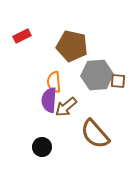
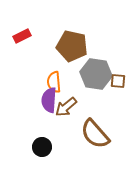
gray hexagon: moved 1 px left, 1 px up; rotated 12 degrees clockwise
